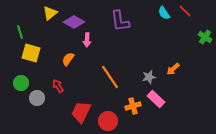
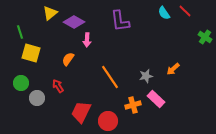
gray star: moved 3 px left, 1 px up
orange cross: moved 1 px up
